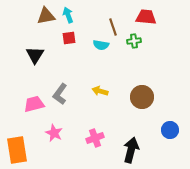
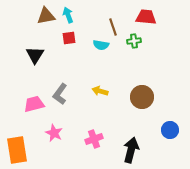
pink cross: moved 1 px left, 1 px down
